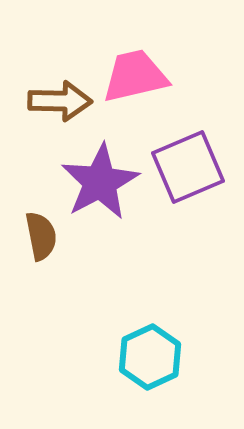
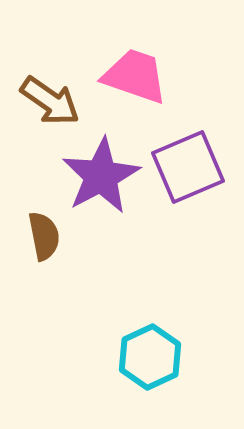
pink trapezoid: rotated 32 degrees clockwise
brown arrow: moved 10 px left; rotated 34 degrees clockwise
purple star: moved 1 px right, 6 px up
brown semicircle: moved 3 px right
